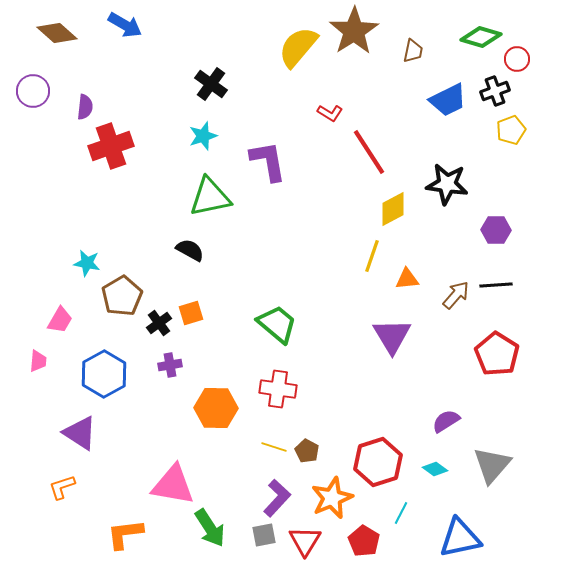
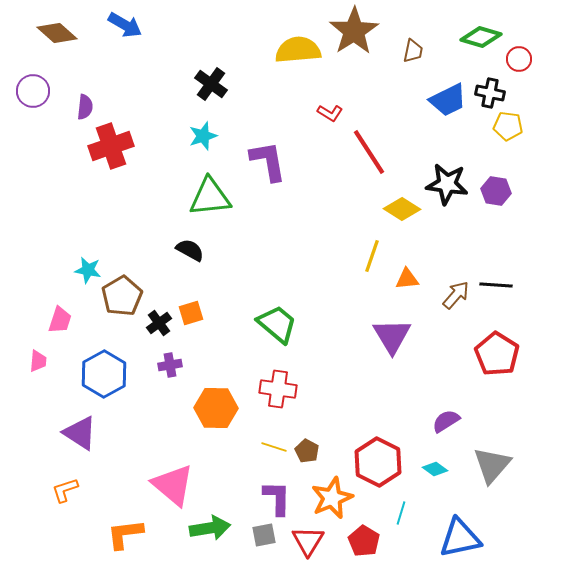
yellow semicircle at (298, 47): moved 3 px down; rotated 45 degrees clockwise
red circle at (517, 59): moved 2 px right
black cross at (495, 91): moved 5 px left, 2 px down; rotated 32 degrees clockwise
yellow pentagon at (511, 130): moved 3 px left, 4 px up; rotated 28 degrees clockwise
green triangle at (210, 197): rotated 6 degrees clockwise
yellow diamond at (393, 209): moved 9 px right; rotated 60 degrees clockwise
purple hexagon at (496, 230): moved 39 px up; rotated 8 degrees clockwise
cyan star at (87, 263): moved 1 px right, 7 px down
black line at (496, 285): rotated 8 degrees clockwise
pink trapezoid at (60, 320): rotated 12 degrees counterclockwise
red hexagon at (378, 462): rotated 15 degrees counterclockwise
pink triangle at (173, 485): rotated 30 degrees clockwise
orange L-shape at (62, 487): moved 3 px right, 3 px down
purple L-shape at (277, 498): rotated 42 degrees counterclockwise
cyan line at (401, 513): rotated 10 degrees counterclockwise
green arrow at (210, 528): rotated 66 degrees counterclockwise
red triangle at (305, 541): moved 3 px right
